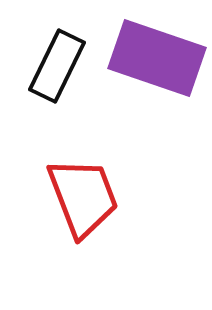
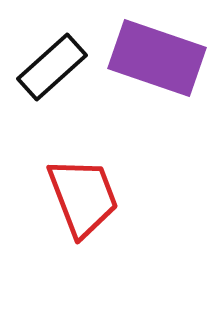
black rectangle: moved 5 px left, 1 px down; rotated 22 degrees clockwise
